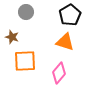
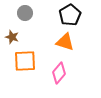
gray circle: moved 1 px left, 1 px down
